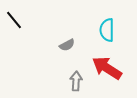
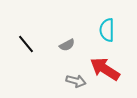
black line: moved 12 px right, 24 px down
red arrow: moved 2 px left, 1 px down
gray arrow: rotated 102 degrees clockwise
